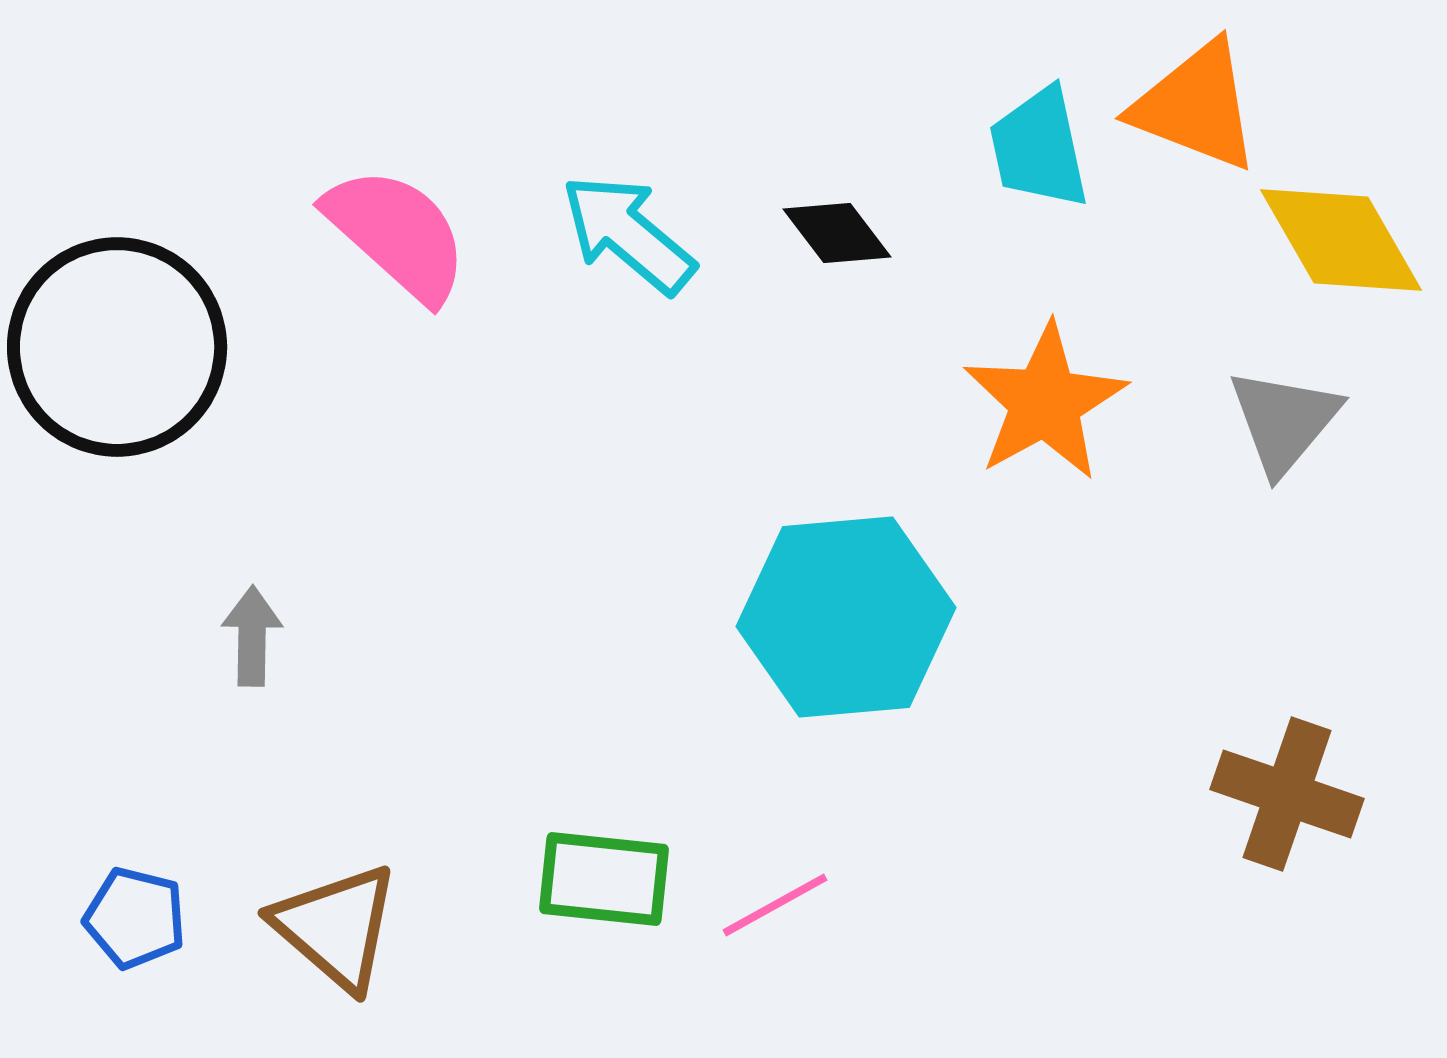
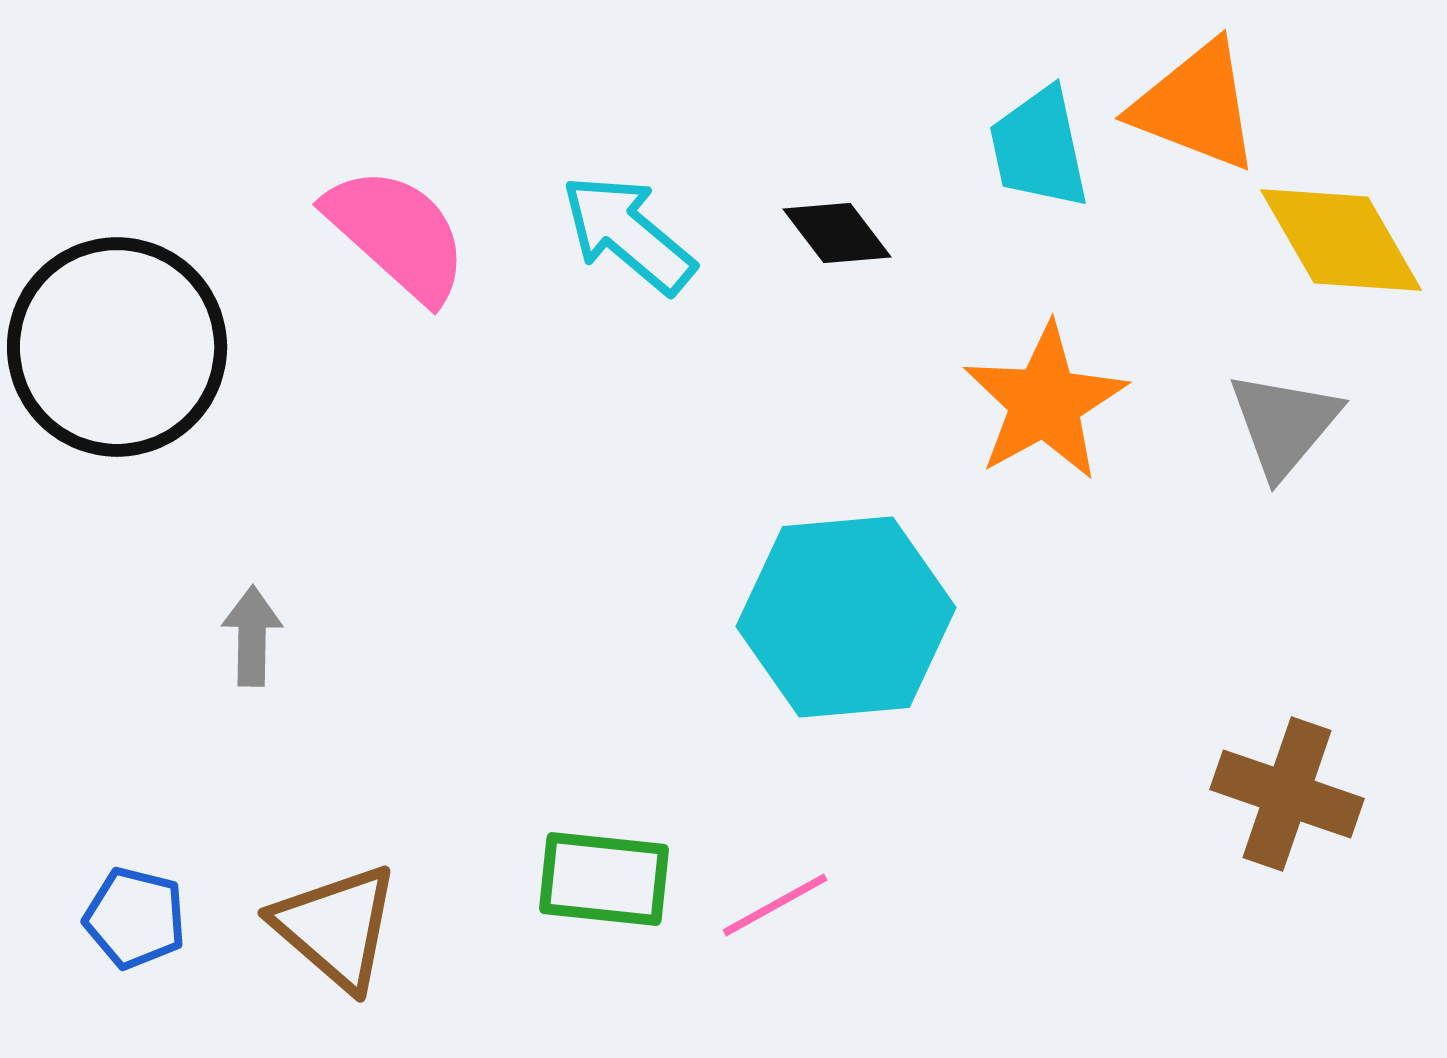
gray triangle: moved 3 px down
